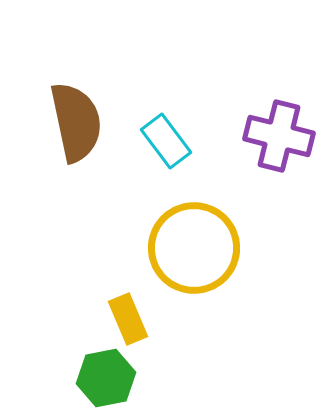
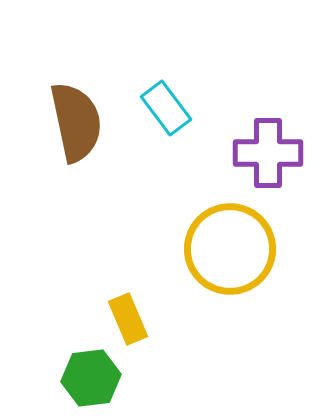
purple cross: moved 11 px left, 17 px down; rotated 14 degrees counterclockwise
cyan rectangle: moved 33 px up
yellow circle: moved 36 px right, 1 px down
green hexagon: moved 15 px left; rotated 4 degrees clockwise
